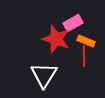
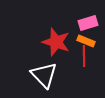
pink rectangle: moved 15 px right; rotated 12 degrees clockwise
red star: moved 3 px down
white triangle: rotated 16 degrees counterclockwise
